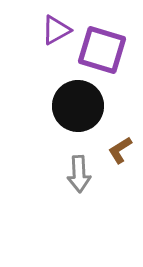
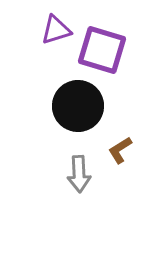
purple triangle: rotated 12 degrees clockwise
